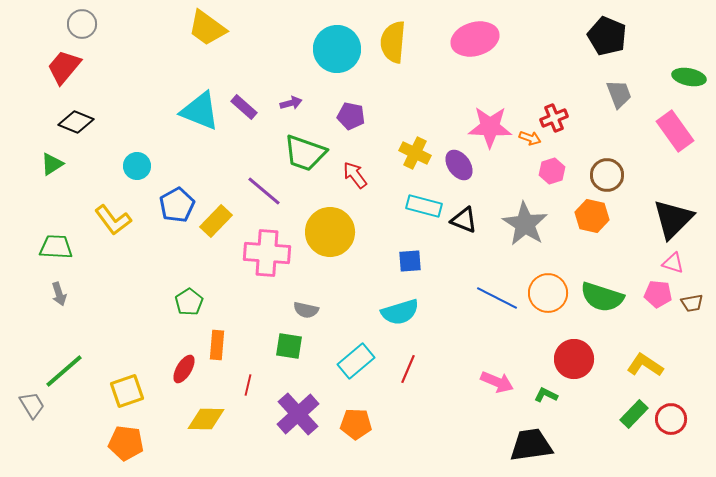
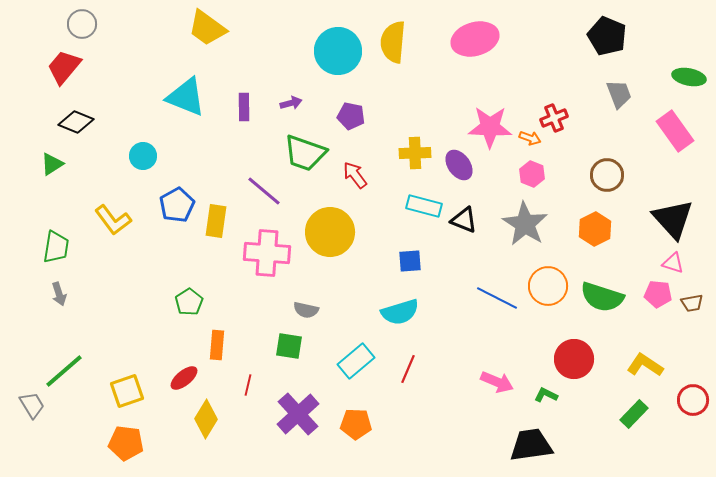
cyan circle at (337, 49): moved 1 px right, 2 px down
purple rectangle at (244, 107): rotated 48 degrees clockwise
cyan triangle at (200, 111): moved 14 px left, 14 px up
yellow cross at (415, 153): rotated 28 degrees counterclockwise
cyan circle at (137, 166): moved 6 px right, 10 px up
pink hexagon at (552, 171): moved 20 px left, 3 px down; rotated 20 degrees counterclockwise
orange hexagon at (592, 216): moved 3 px right, 13 px down; rotated 20 degrees clockwise
black triangle at (673, 219): rotated 27 degrees counterclockwise
yellow rectangle at (216, 221): rotated 36 degrees counterclockwise
green trapezoid at (56, 247): rotated 96 degrees clockwise
orange circle at (548, 293): moved 7 px up
red ellipse at (184, 369): moved 9 px down; rotated 20 degrees clockwise
yellow diamond at (206, 419): rotated 60 degrees counterclockwise
red circle at (671, 419): moved 22 px right, 19 px up
